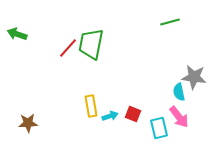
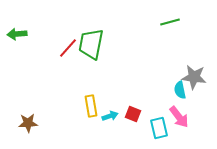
green arrow: rotated 24 degrees counterclockwise
cyan semicircle: moved 1 px right, 2 px up
